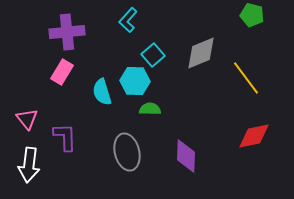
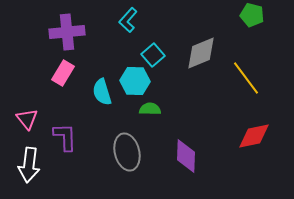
pink rectangle: moved 1 px right, 1 px down
